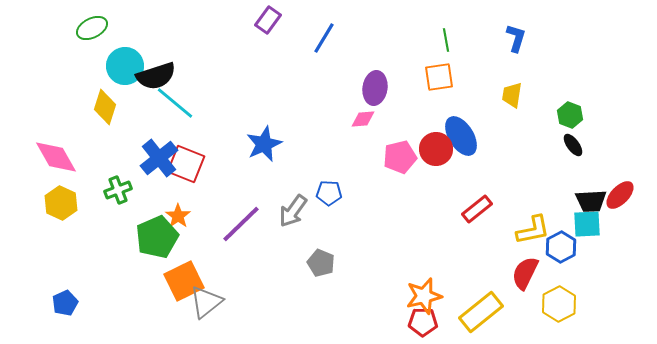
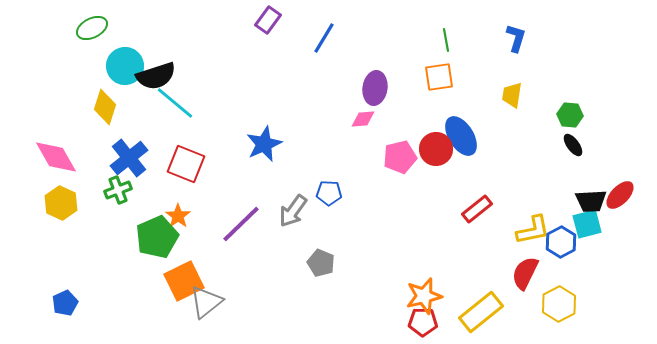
green hexagon at (570, 115): rotated 15 degrees counterclockwise
blue cross at (159, 158): moved 30 px left
cyan square at (587, 224): rotated 12 degrees counterclockwise
blue hexagon at (561, 247): moved 5 px up
